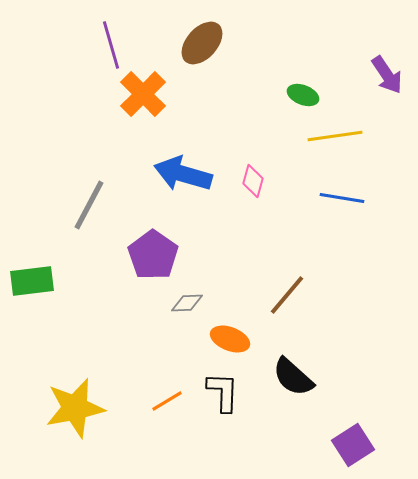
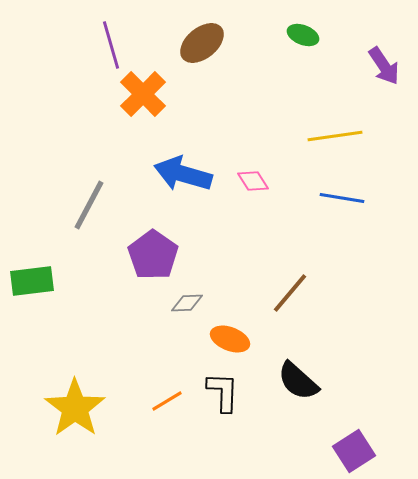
brown ellipse: rotated 9 degrees clockwise
purple arrow: moved 3 px left, 9 px up
green ellipse: moved 60 px up
pink diamond: rotated 48 degrees counterclockwise
brown line: moved 3 px right, 2 px up
black semicircle: moved 5 px right, 4 px down
yellow star: rotated 24 degrees counterclockwise
purple square: moved 1 px right, 6 px down
